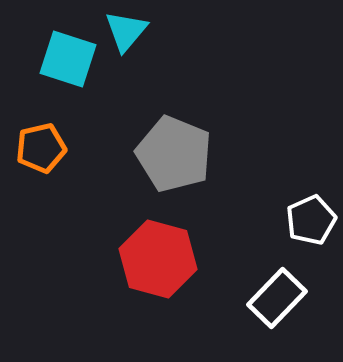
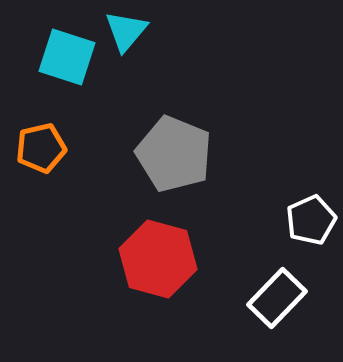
cyan square: moved 1 px left, 2 px up
